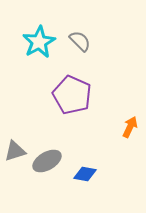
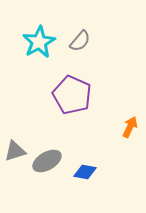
gray semicircle: rotated 85 degrees clockwise
blue diamond: moved 2 px up
